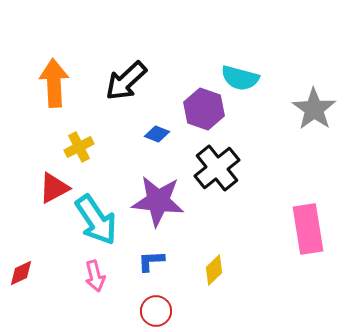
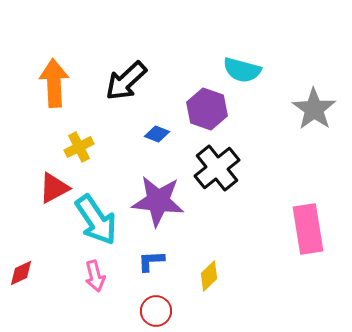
cyan semicircle: moved 2 px right, 8 px up
purple hexagon: moved 3 px right
yellow diamond: moved 5 px left, 6 px down
